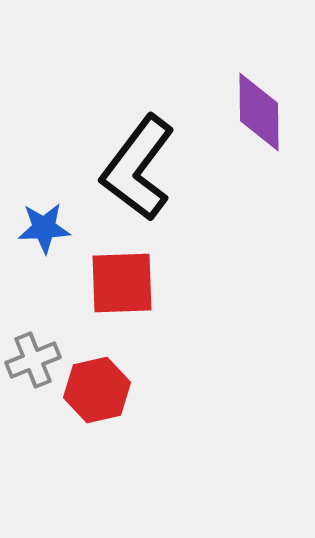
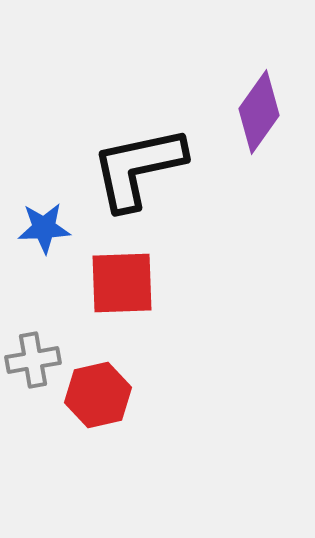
purple diamond: rotated 36 degrees clockwise
black L-shape: rotated 41 degrees clockwise
gray cross: rotated 12 degrees clockwise
red hexagon: moved 1 px right, 5 px down
